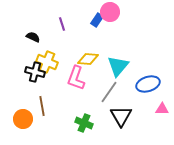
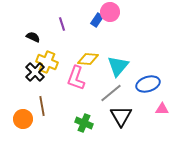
black cross: rotated 30 degrees clockwise
gray line: moved 2 px right, 1 px down; rotated 15 degrees clockwise
